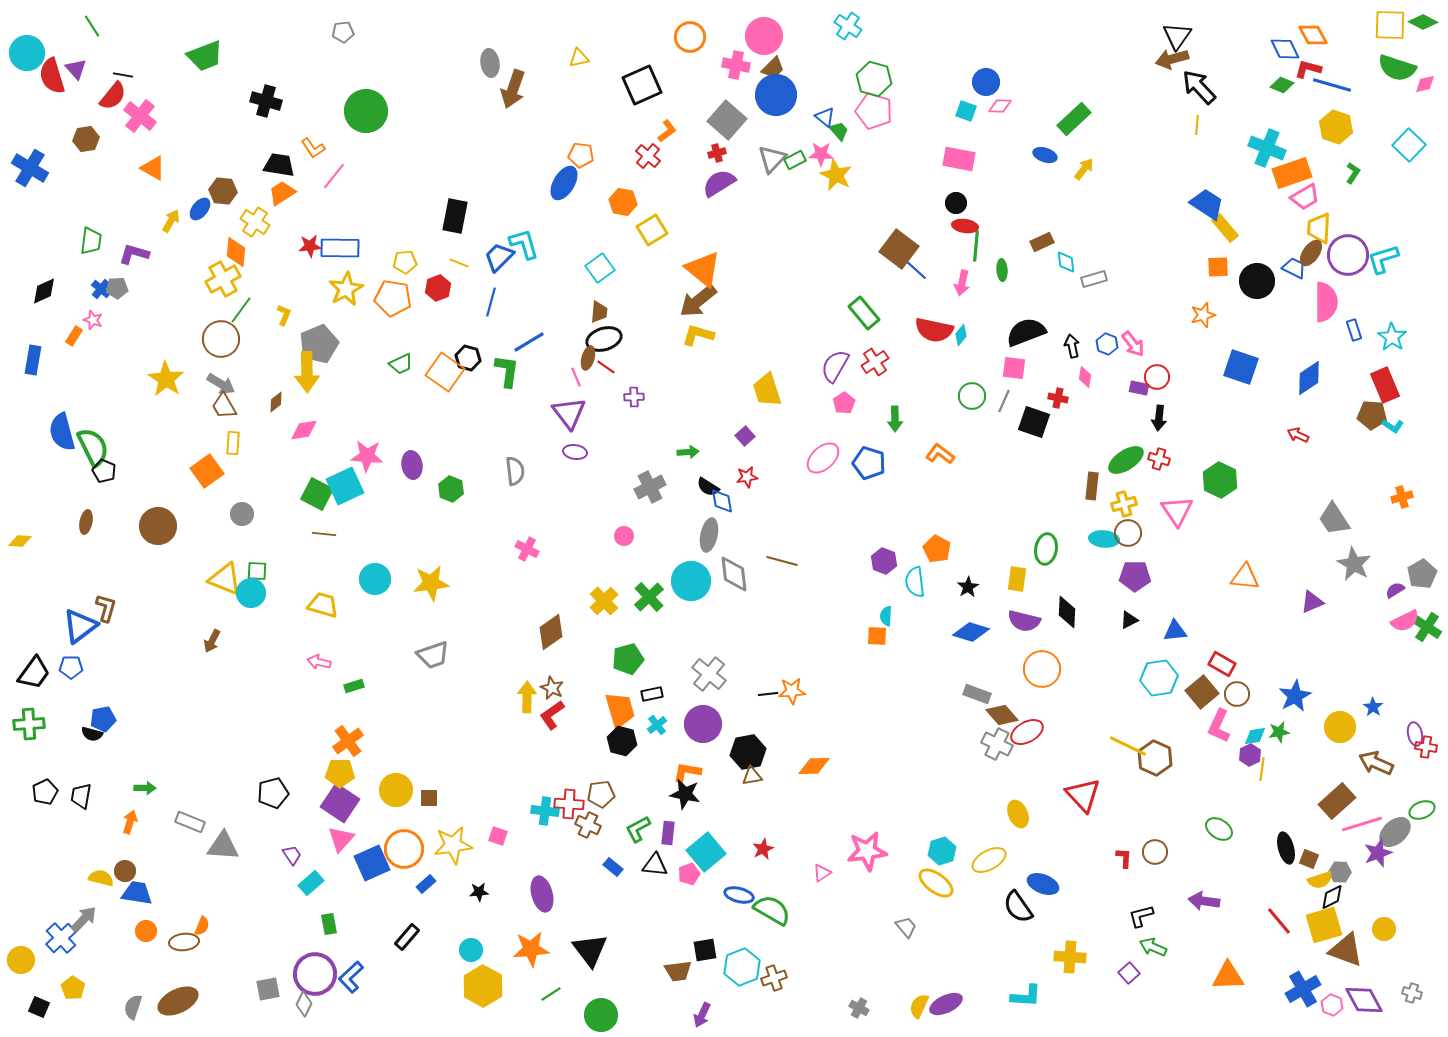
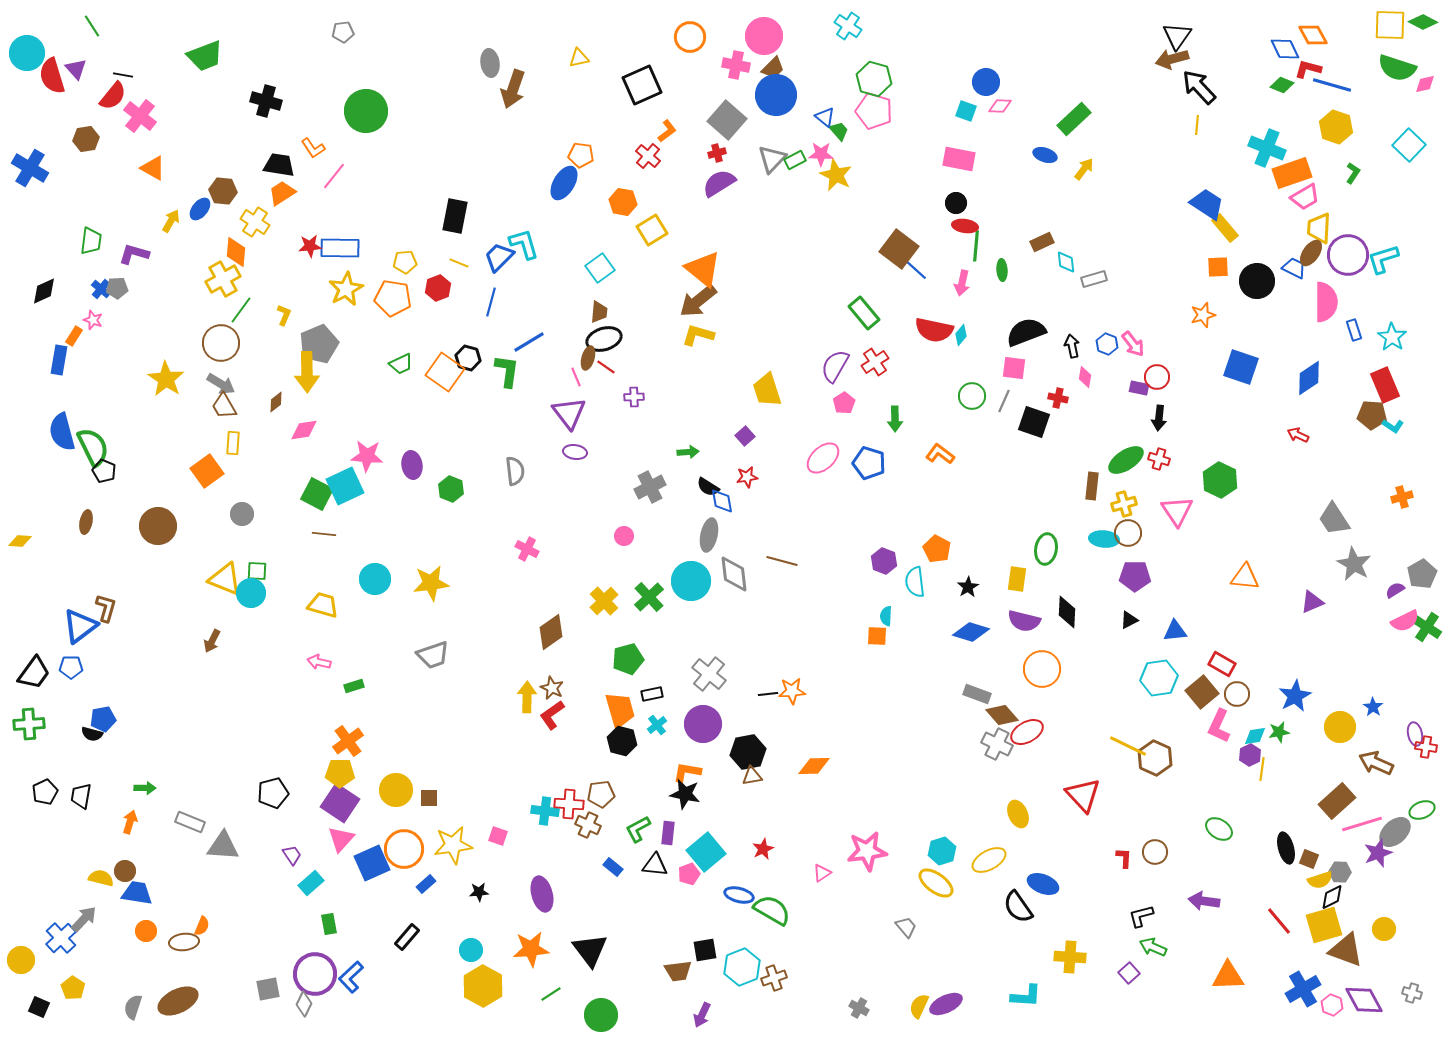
brown circle at (221, 339): moved 4 px down
blue rectangle at (33, 360): moved 26 px right
